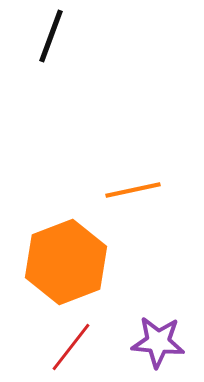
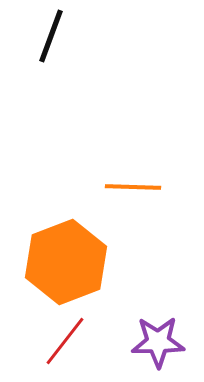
orange line: moved 3 px up; rotated 14 degrees clockwise
purple star: rotated 6 degrees counterclockwise
red line: moved 6 px left, 6 px up
